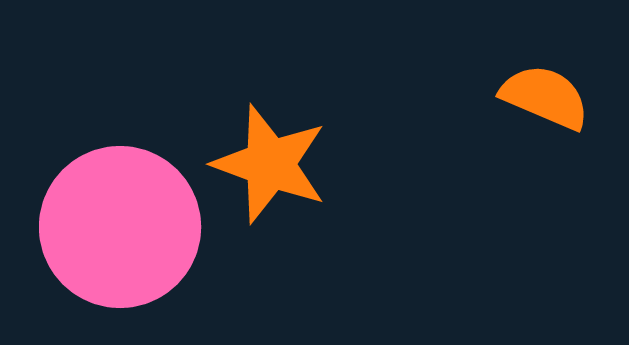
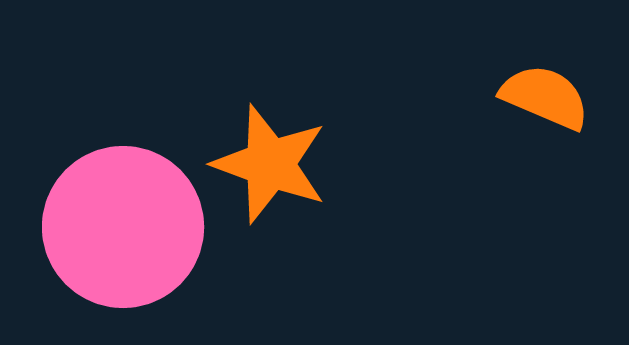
pink circle: moved 3 px right
